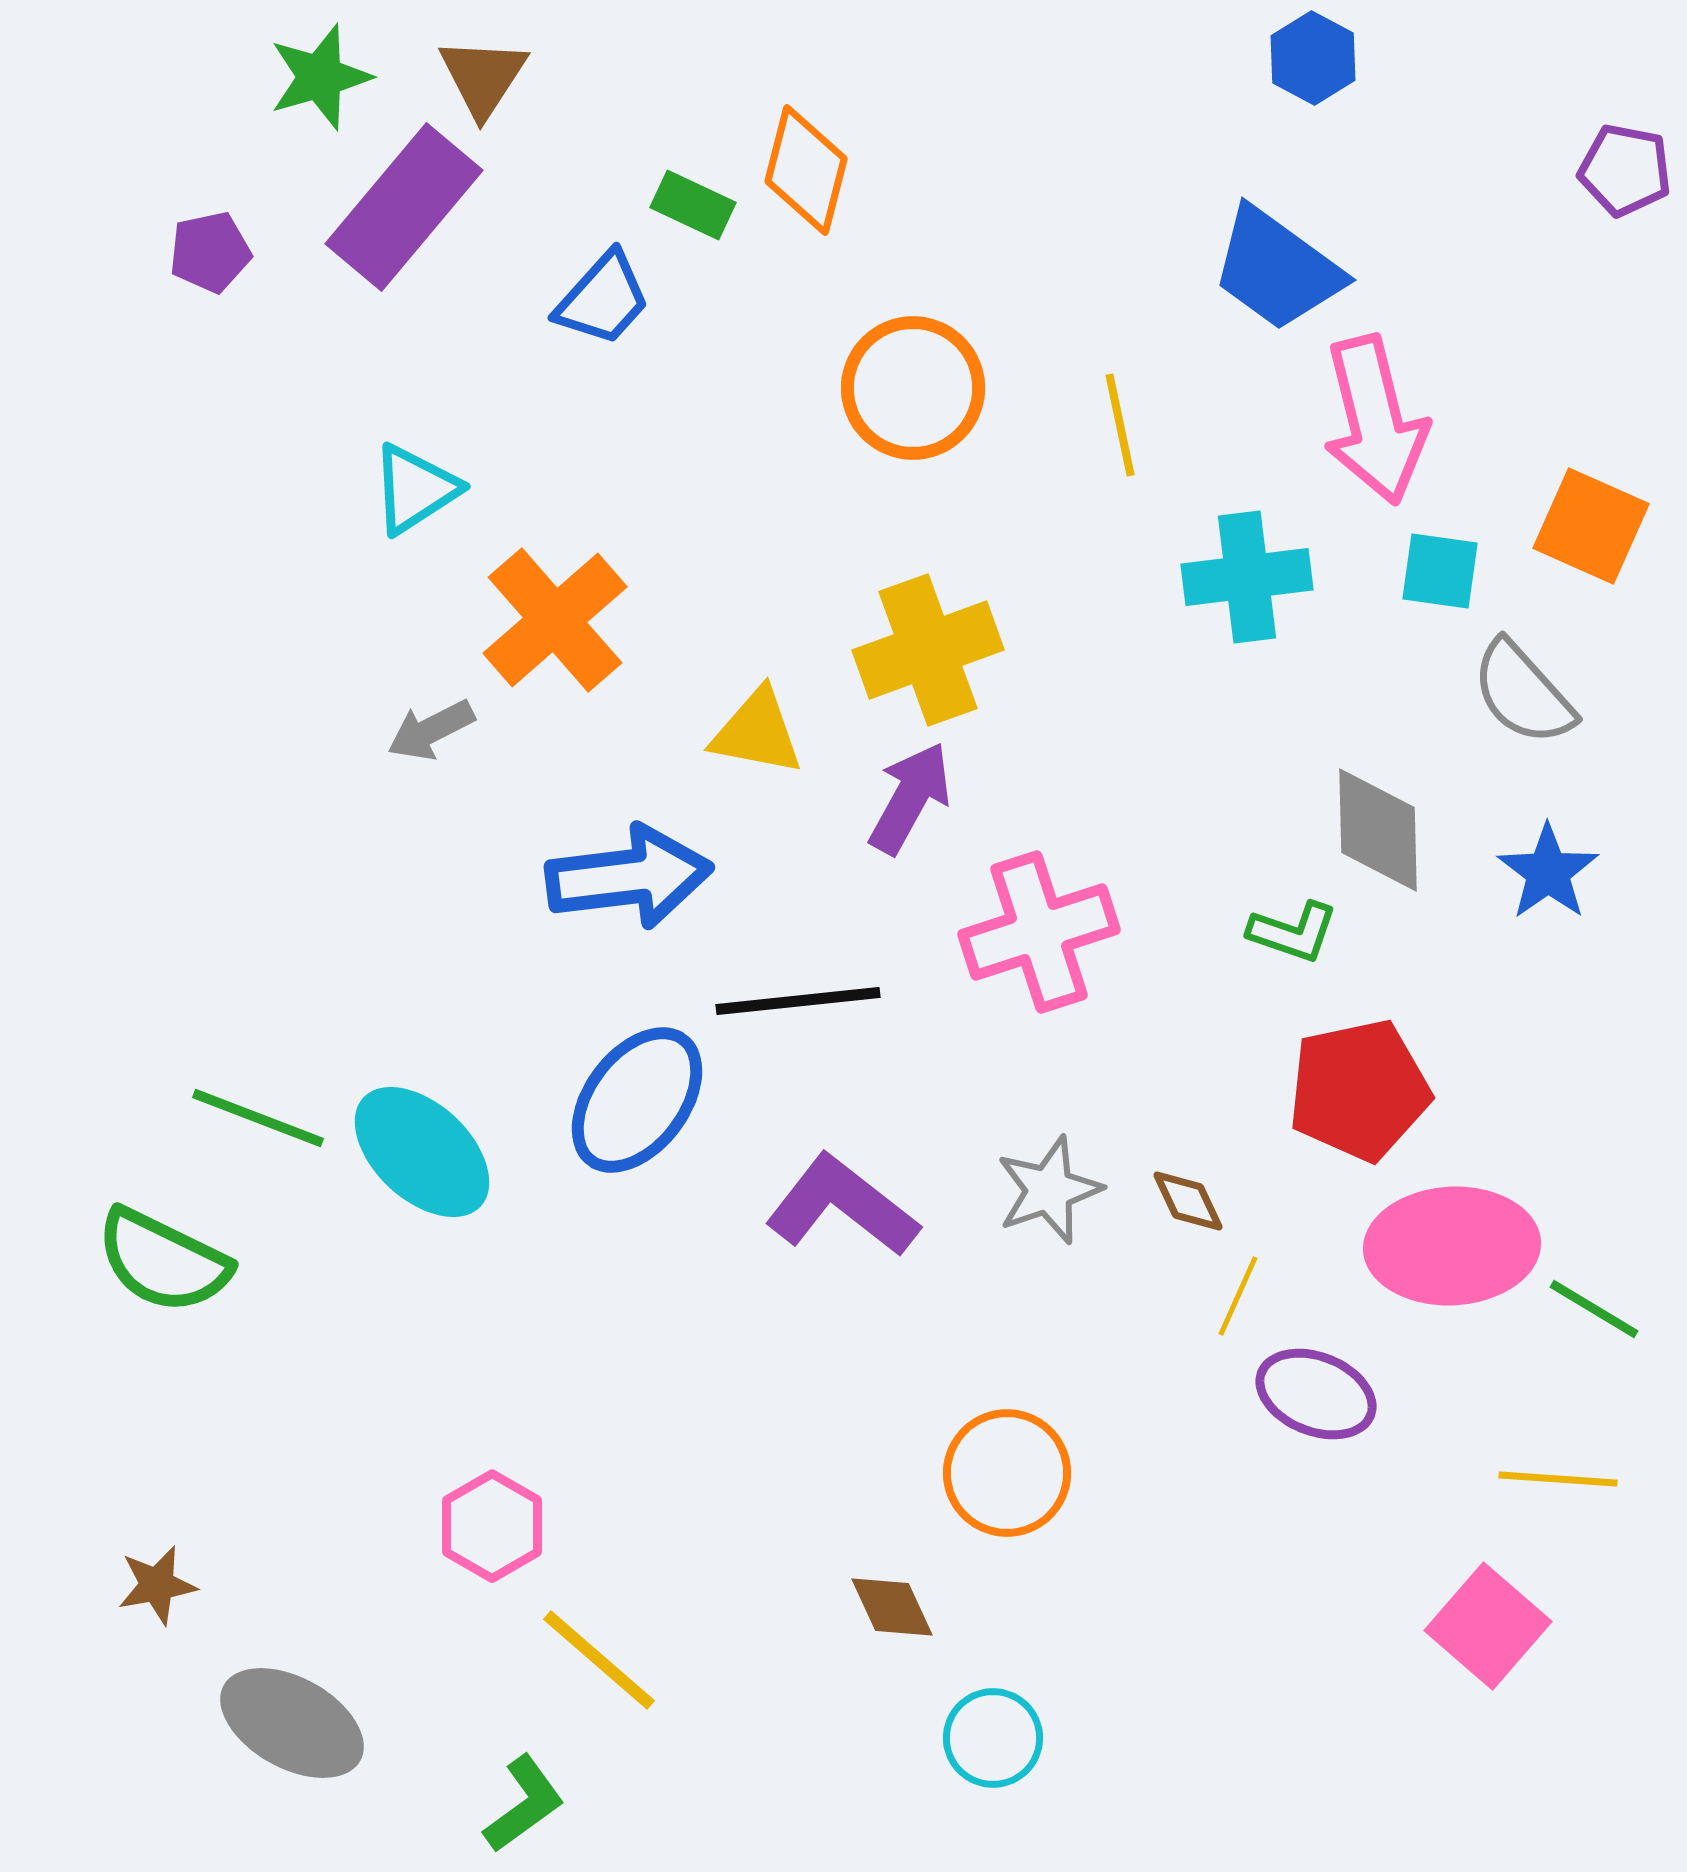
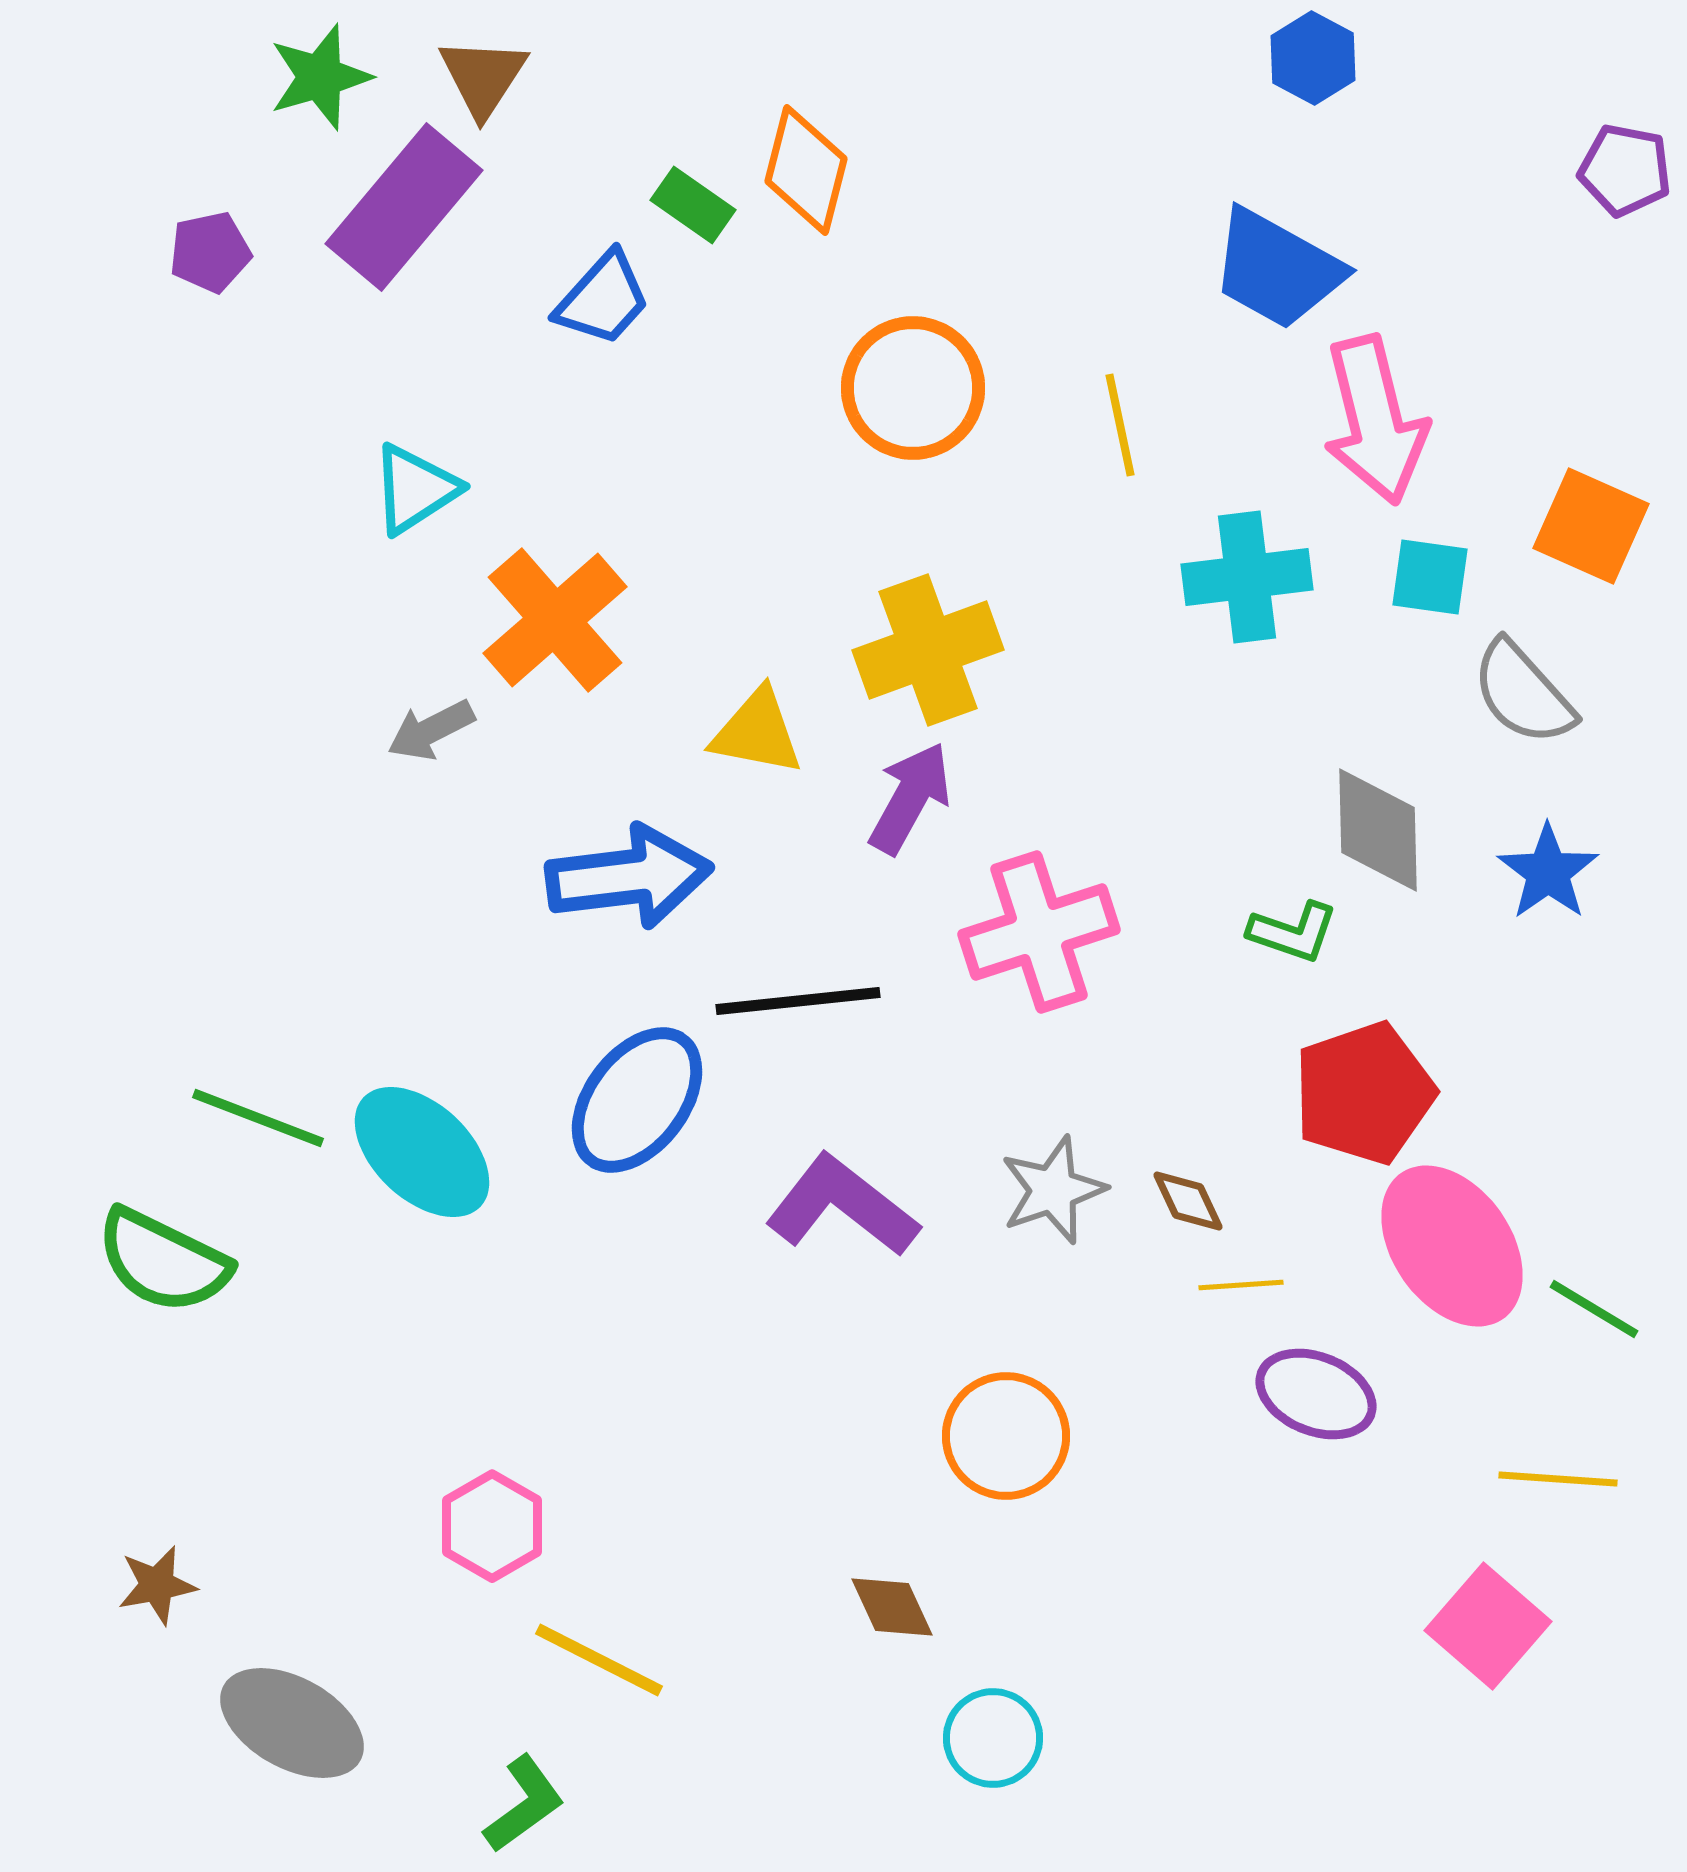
green rectangle at (693, 205): rotated 10 degrees clockwise
blue trapezoid at (1277, 269): rotated 7 degrees counterclockwise
cyan square at (1440, 571): moved 10 px left, 6 px down
red pentagon at (1359, 1090): moved 5 px right, 3 px down; rotated 7 degrees counterclockwise
gray star at (1049, 1190): moved 4 px right
pink ellipse at (1452, 1246): rotated 58 degrees clockwise
yellow line at (1238, 1296): moved 3 px right, 11 px up; rotated 62 degrees clockwise
orange circle at (1007, 1473): moved 1 px left, 37 px up
yellow line at (599, 1660): rotated 14 degrees counterclockwise
